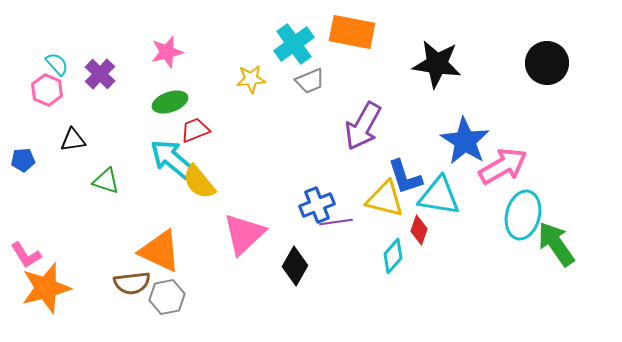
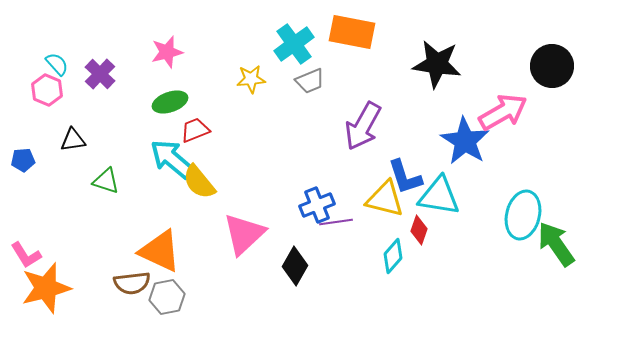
black circle: moved 5 px right, 3 px down
pink arrow: moved 54 px up
